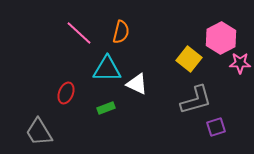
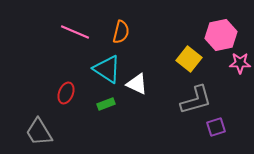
pink line: moved 4 px left, 1 px up; rotated 20 degrees counterclockwise
pink hexagon: moved 3 px up; rotated 16 degrees clockwise
cyan triangle: rotated 32 degrees clockwise
green rectangle: moved 4 px up
